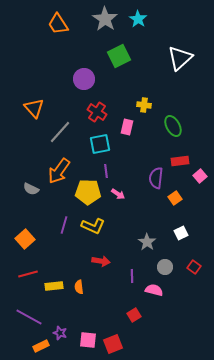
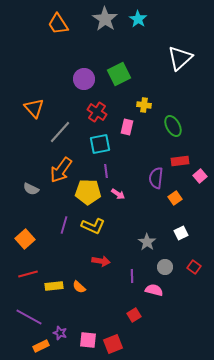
green square at (119, 56): moved 18 px down
orange arrow at (59, 171): moved 2 px right, 1 px up
orange semicircle at (79, 287): rotated 40 degrees counterclockwise
